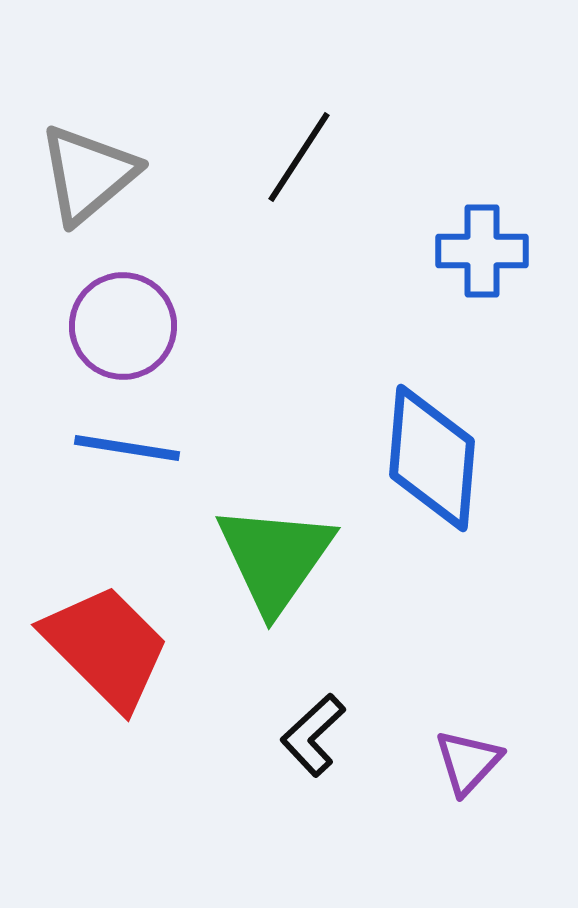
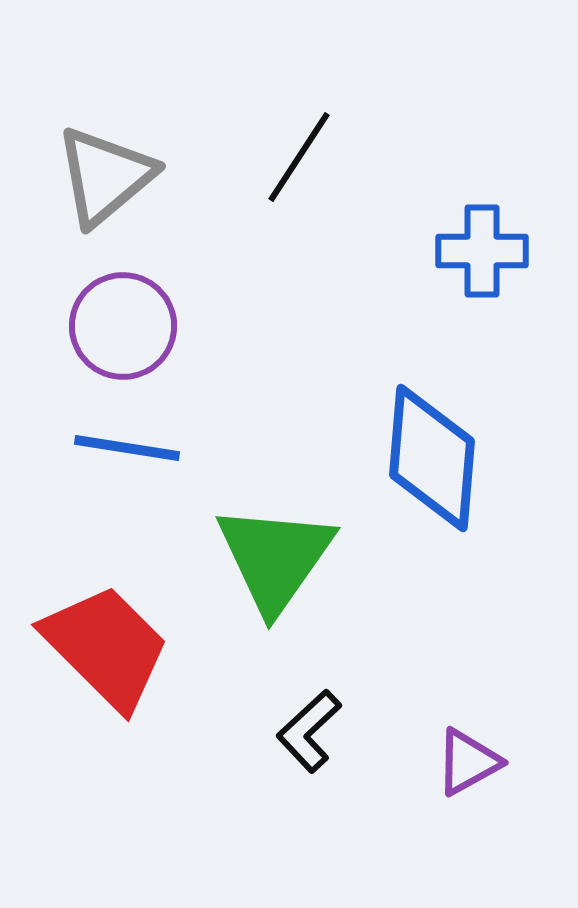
gray triangle: moved 17 px right, 2 px down
black L-shape: moved 4 px left, 4 px up
purple triangle: rotated 18 degrees clockwise
